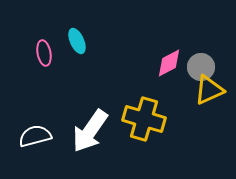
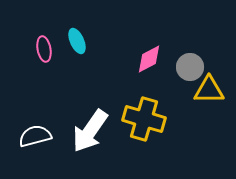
pink ellipse: moved 4 px up
pink diamond: moved 20 px left, 4 px up
gray circle: moved 11 px left
yellow triangle: rotated 24 degrees clockwise
